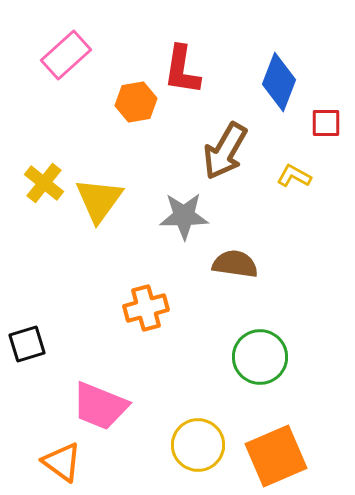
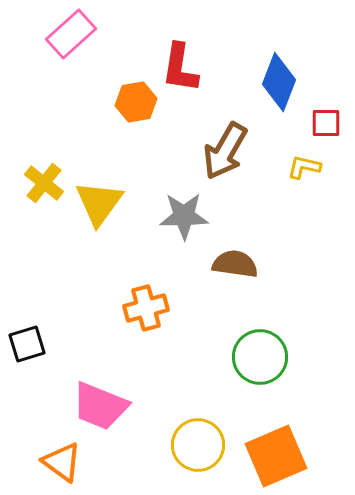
pink rectangle: moved 5 px right, 21 px up
red L-shape: moved 2 px left, 2 px up
yellow L-shape: moved 10 px right, 9 px up; rotated 16 degrees counterclockwise
yellow triangle: moved 3 px down
